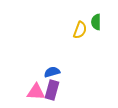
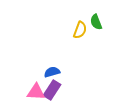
green semicircle: rotated 21 degrees counterclockwise
purple rectangle: rotated 18 degrees clockwise
